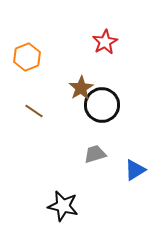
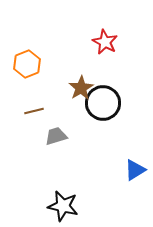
red star: rotated 15 degrees counterclockwise
orange hexagon: moved 7 px down
black circle: moved 1 px right, 2 px up
brown line: rotated 48 degrees counterclockwise
gray trapezoid: moved 39 px left, 18 px up
